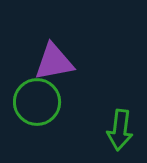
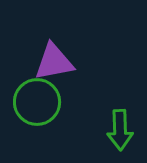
green arrow: rotated 9 degrees counterclockwise
